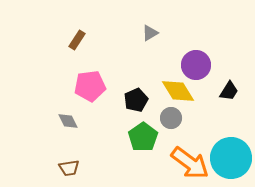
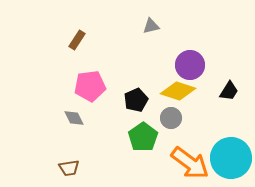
gray triangle: moved 1 px right, 7 px up; rotated 18 degrees clockwise
purple circle: moved 6 px left
yellow diamond: rotated 40 degrees counterclockwise
gray diamond: moved 6 px right, 3 px up
